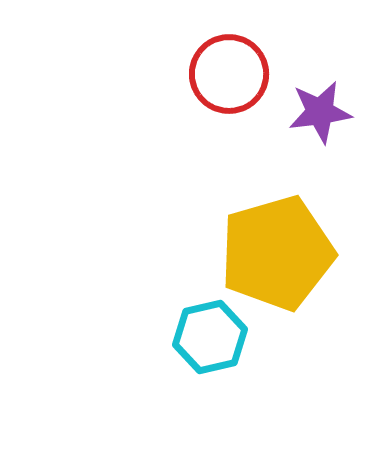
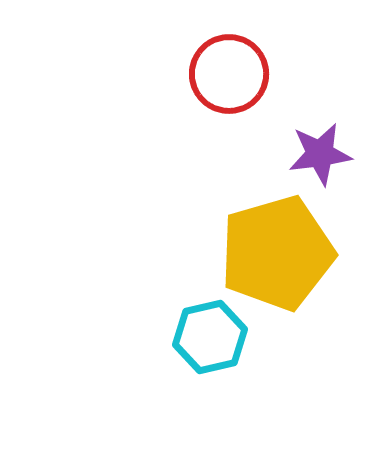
purple star: moved 42 px down
